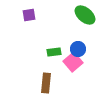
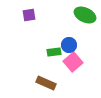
green ellipse: rotated 15 degrees counterclockwise
blue circle: moved 9 px left, 4 px up
brown rectangle: rotated 72 degrees counterclockwise
